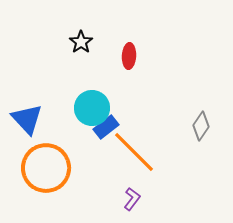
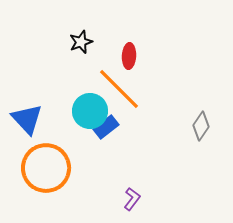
black star: rotated 15 degrees clockwise
cyan circle: moved 2 px left, 3 px down
orange line: moved 15 px left, 63 px up
